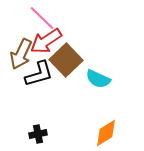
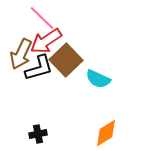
black L-shape: moved 6 px up
